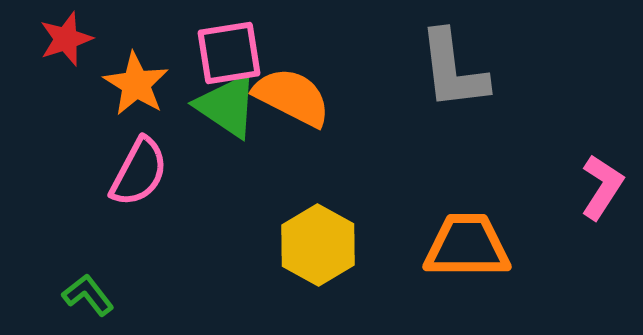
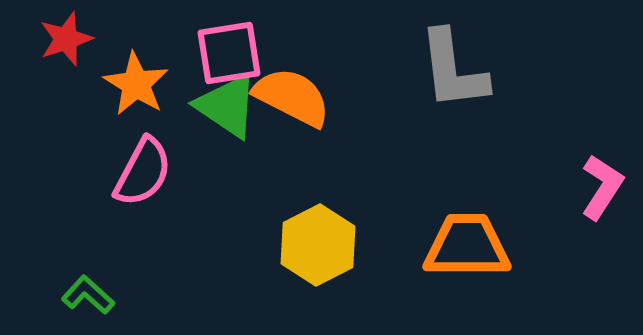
pink semicircle: moved 4 px right
yellow hexagon: rotated 4 degrees clockwise
green L-shape: rotated 10 degrees counterclockwise
